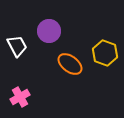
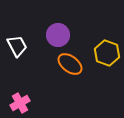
purple circle: moved 9 px right, 4 px down
yellow hexagon: moved 2 px right
pink cross: moved 6 px down
